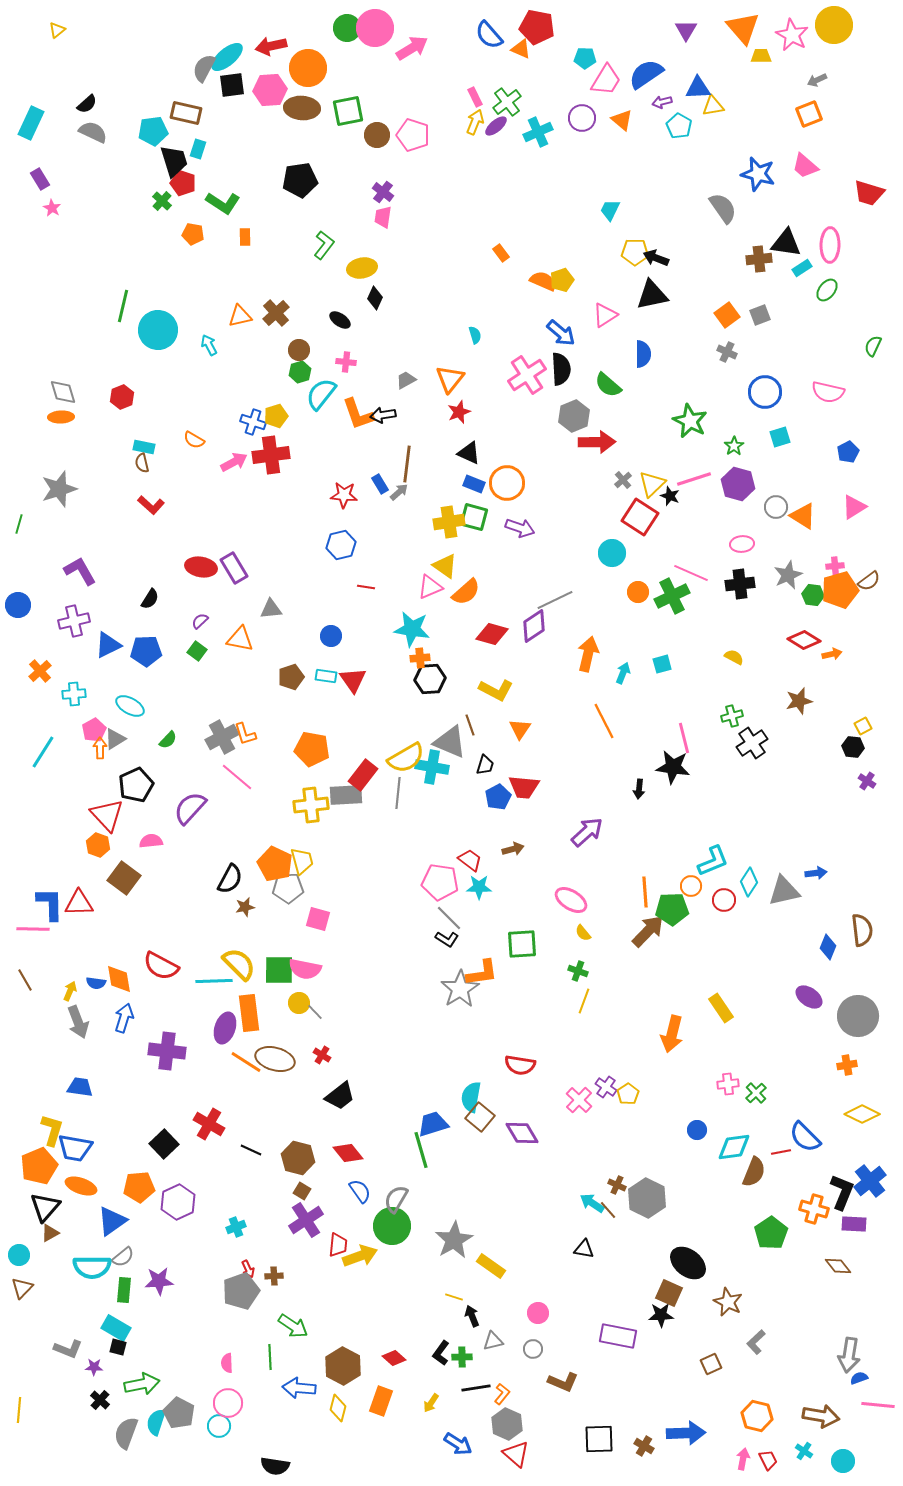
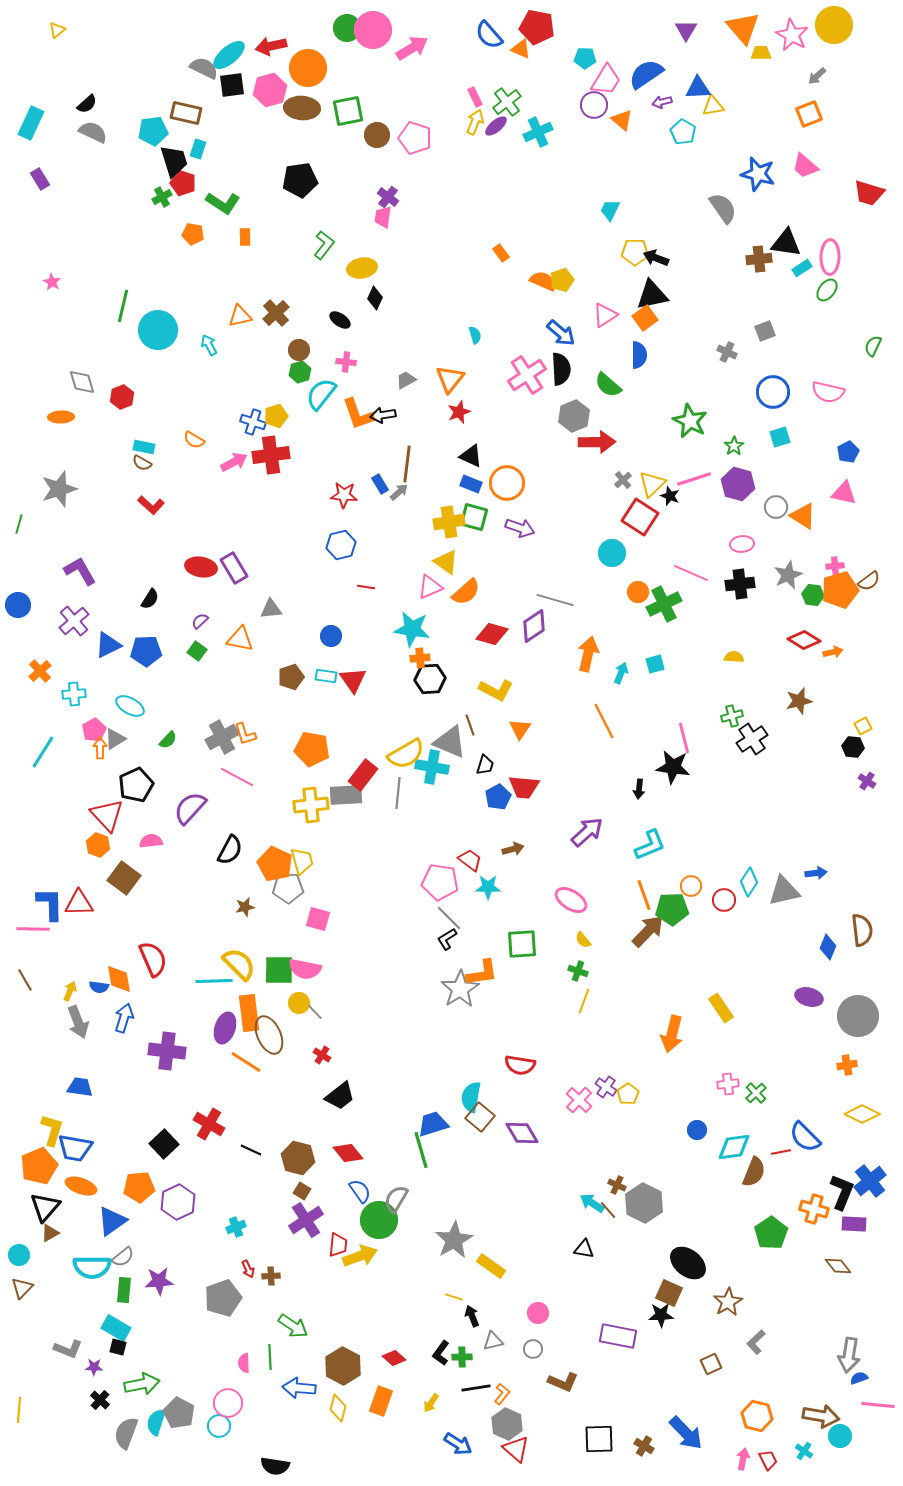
pink circle at (375, 28): moved 2 px left, 2 px down
yellow trapezoid at (761, 56): moved 3 px up
cyan ellipse at (227, 57): moved 2 px right, 2 px up
gray semicircle at (204, 68): rotated 88 degrees clockwise
gray arrow at (817, 80): moved 4 px up; rotated 18 degrees counterclockwise
pink hexagon at (270, 90): rotated 12 degrees counterclockwise
purple circle at (582, 118): moved 12 px right, 13 px up
cyan pentagon at (679, 126): moved 4 px right, 6 px down
pink pentagon at (413, 135): moved 2 px right, 3 px down
purple cross at (383, 192): moved 5 px right, 5 px down
green cross at (162, 201): moved 4 px up; rotated 18 degrees clockwise
pink star at (52, 208): moved 74 px down
pink ellipse at (830, 245): moved 12 px down
orange square at (727, 315): moved 82 px left, 3 px down
gray square at (760, 315): moved 5 px right, 16 px down
blue semicircle at (643, 354): moved 4 px left, 1 px down
gray diamond at (63, 392): moved 19 px right, 10 px up
blue circle at (765, 392): moved 8 px right
black triangle at (469, 453): moved 2 px right, 3 px down
brown semicircle at (142, 463): rotated 48 degrees counterclockwise
blue rectangle at (474, 484): moved 3 px left
pink triangle at (854, 507): moved 10 px left, 14 px up; rotated 44 degrees clockwise
yellow triangle at (445, 566): moved 1 px right, 4 px up
green cross at (672, 596): moved 8 px left, 8 px down
gray line at (555, 600): rotated 42 degrees clockwise
purple cross at (74, 621): rotated 28 degrees counterclockwise
orange arrow at (832, 654): moved 1 px right, 2 px up
yellow semicircle at (734, 657): rotated 24 degrees counterclockwise
cyan square at (662, 664): moved 7 px left
cyan arrow at (623, 673): moved 2 px left
black cross at (752, 743): moved 4 px up
yellow semicircle at (406, 758): moved 4 px up
pink line at (237, 777): rotated 12 degrees counterclockwise
cyan L-shape at (713, 861): moved 63 px left, 16 px up
black semicircle at (230, 879): moved 29 px up
cyan star at (479, 887): moved 9 px right
orange line at (645, 892): moved 1 px left, 3 px down; rotated 16 degrees counterclockwise
yellow semicircle at (583, 933): moved 7 px down
black L-shape at (447, 939): rotated 115 degrees clockwise
red semicircle at (161, 966): moved 8 px left, 7 px up; rotated 141 degrees counterclockwise
blue semicircle at (96, 983): moved 3 px right, 4 px down
purple ellipse at (809, 997): rotated 20 degrees counterclockwise
brown ellipse at (275, 1059): moved 6 px left, 24 px up; rotated 51 degrees clockwise
gray hexagon at (647, 1198): moved 3 px left, 5 px down
green circle at (392, 1226): moved 13 px left, 6 px up
brown cross at (274, 1276): moved 3 px left
gray pentagon at (241, 1291): moved 18 px left, 7 px down
brown star at (728, 1302): rotated 16 degrees clockwise
pink semicircle at (227, 1363): moved 17 px right
blue arrow at (686, 1433): rotated 48 degrees clockwise
red triangle at (516, 1454): moved 5 px up
cyan circle at (843, 1461): moved 3 px left, 25 px up
